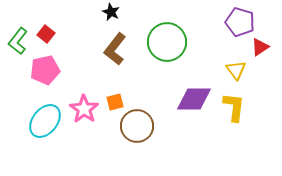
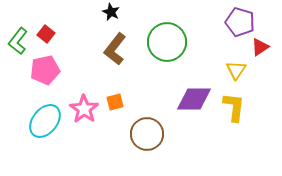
yellow triangle: rotated 10 degrees clockwise
brown circle: moved 10 px right, 8 px down
